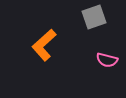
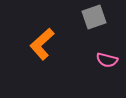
orange L-shape: moved 2 px left, 1 px up
